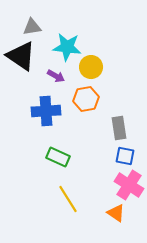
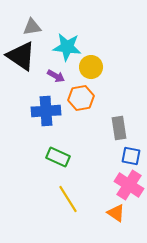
orange hexagon: moved 5 px left, 1 px up
blue square: moved 6 px right
